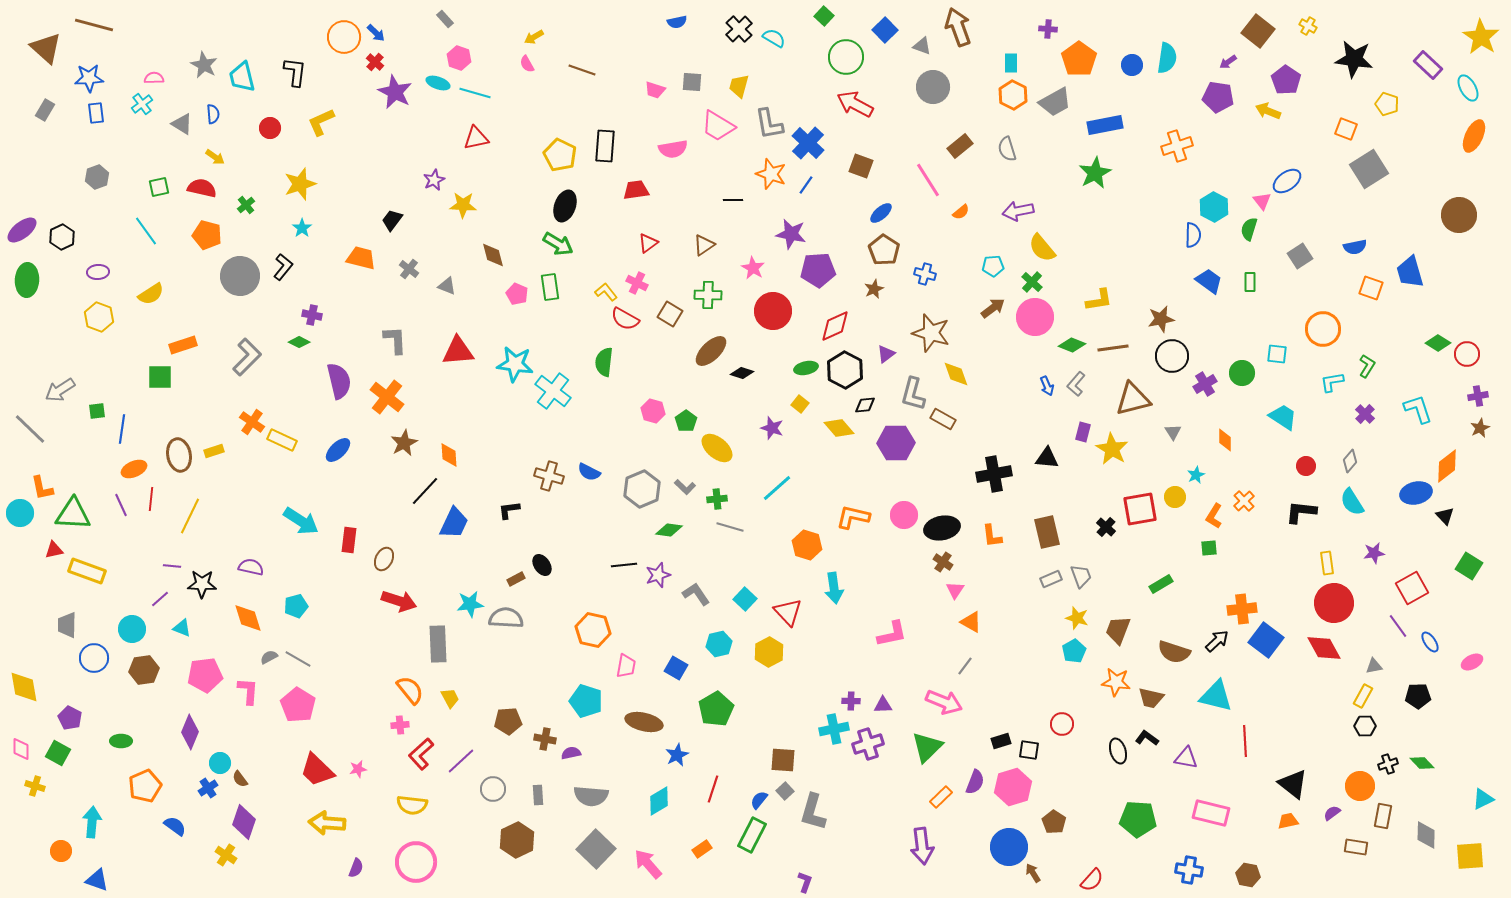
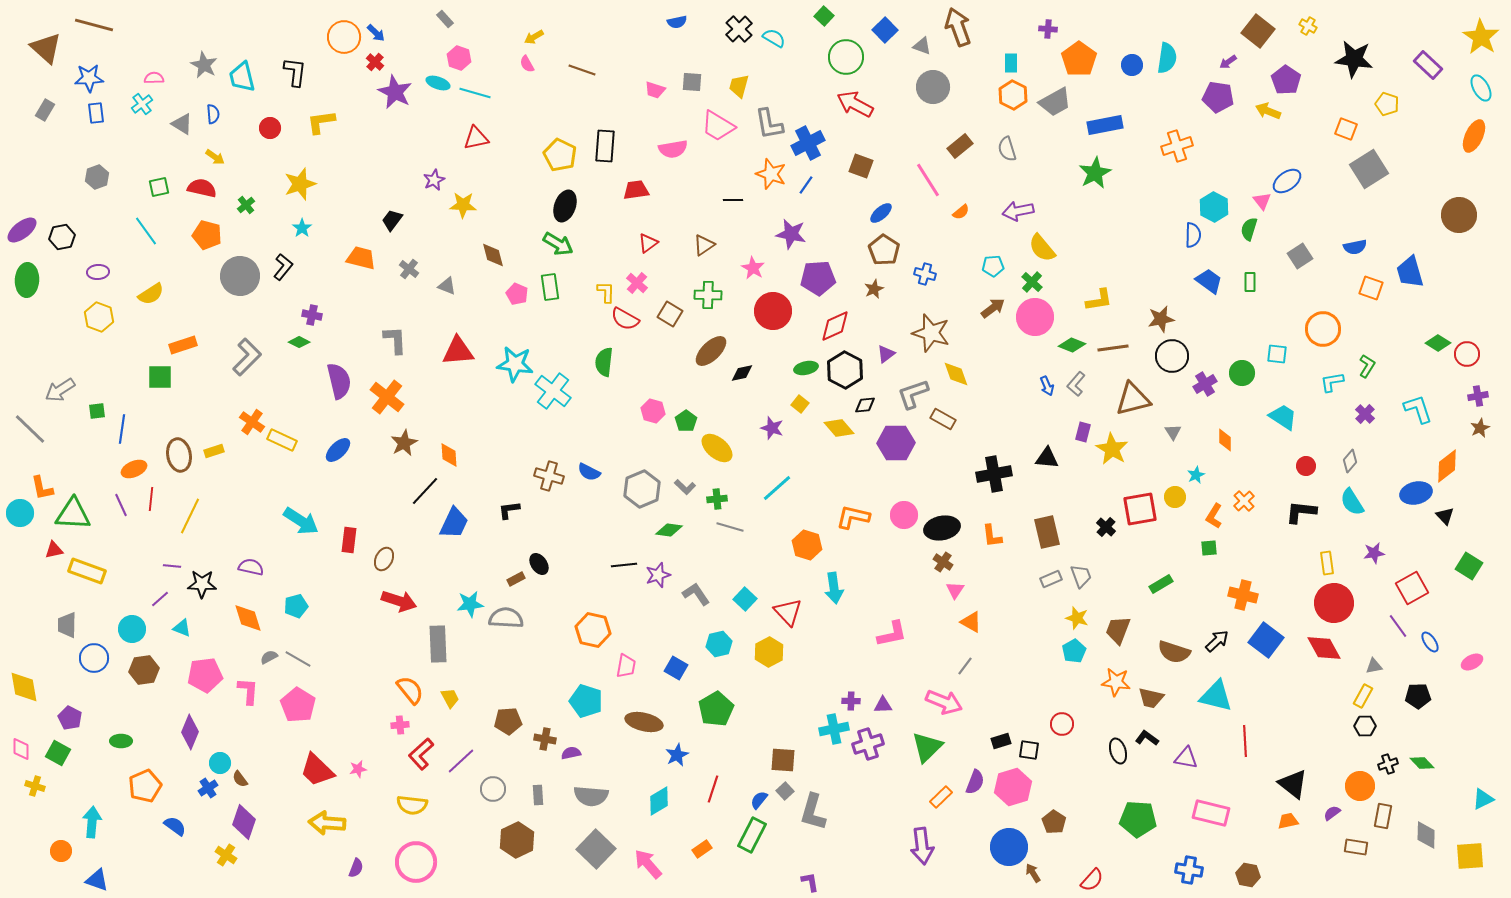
cyan ellipse at (1468, 88): moved 13 px right
yellow L-shape at (321, 122): rotated 16 degrees clockwise
blue cross at (808, 143): rotated 20 degrees clockwise
black hexagon at (62, 237): rotated 15 degrees clockwise
purple pentagon at (818, 270): moved 8 px down
pink cross at (637, 283): rotated 15 degrees clockwise
yellow L-shape at (606, 292): rotated 40 degrees clockwise
black diamond at (742, 373): rotated 30 degrees counterclockwise
gray L-shape at (913, 394): rotated 56 degrees clockwise
black ellipse at (542, 565): moved 3 px left, 1 px up
orange cross at (1242, 609): moved 1 px right, 14 px up; rotated 20 degrees clockwise
purple L-shape at (805, 882): moved 5 px right; rotated 30 degrees counterclockwise
